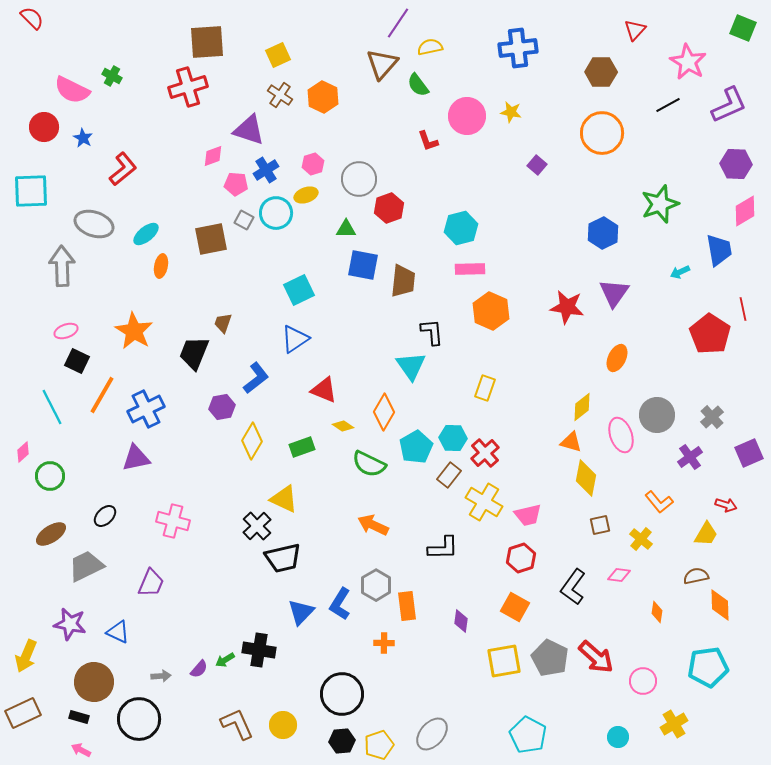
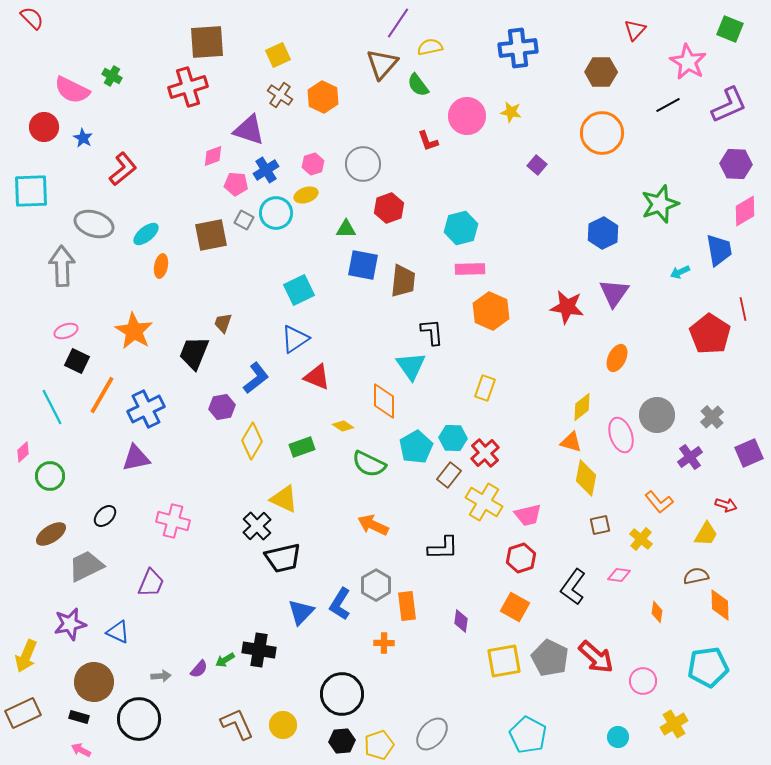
green square at (743, 28): moved 13 px left, 1 px down
gray circle at (359, 179): moved 4 px right, 15 px up
brown square at (211, 239): moved 4 px up
red triangle at (324, 390): moved 7 px left, 13 px up
orange diamond at (384, 412): moved 11 px up; rotated 30 degrees counterclockwise
purple star at (70, 624): rotated 24 degrees counterclockwise
